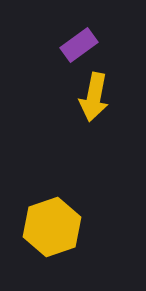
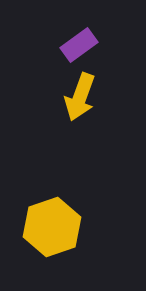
yellow arrow: moved 14 px left; rotated 9 degrees clockwise
